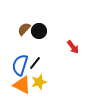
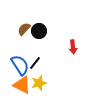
red arrow: rotated 32 degrees clockwise
blue semicircle: rotated 130 degrees clockwise
yellow star: moved 1 px down
